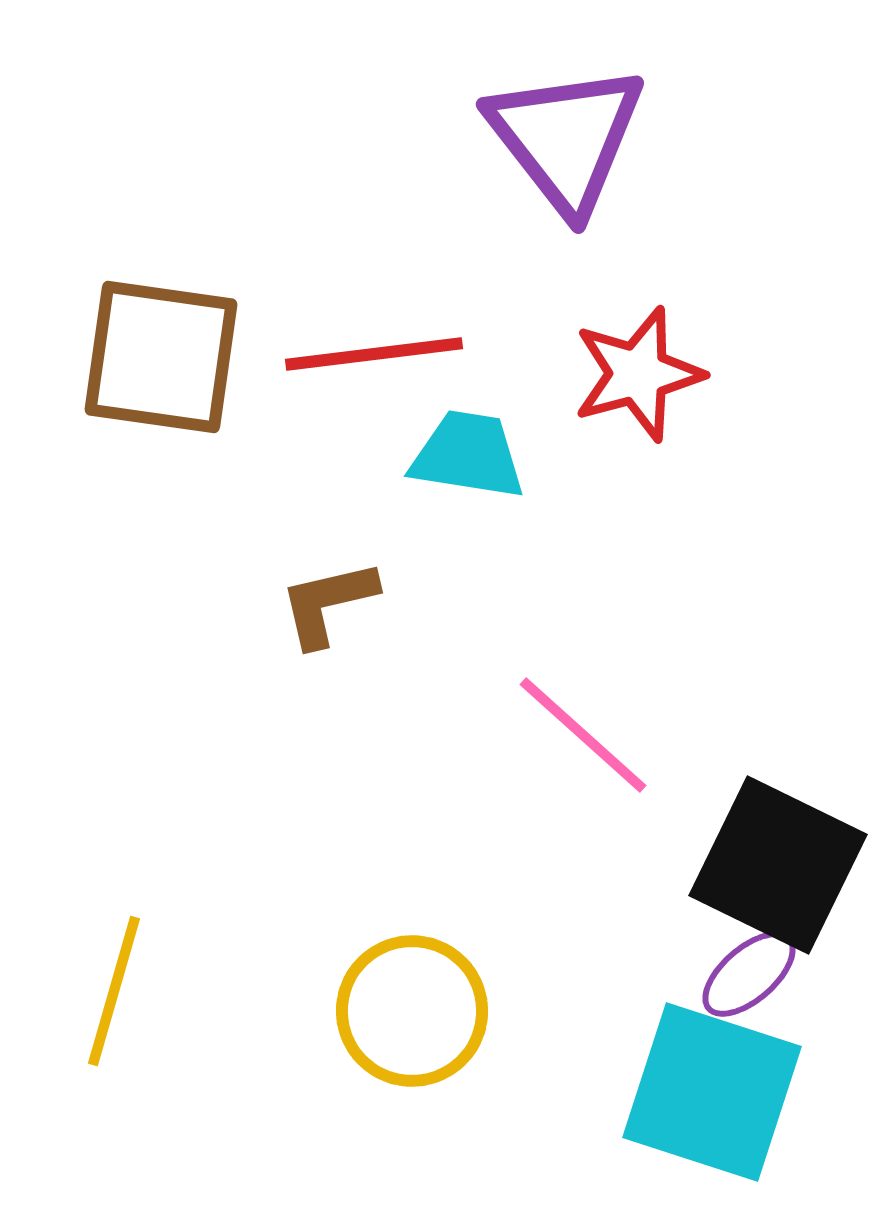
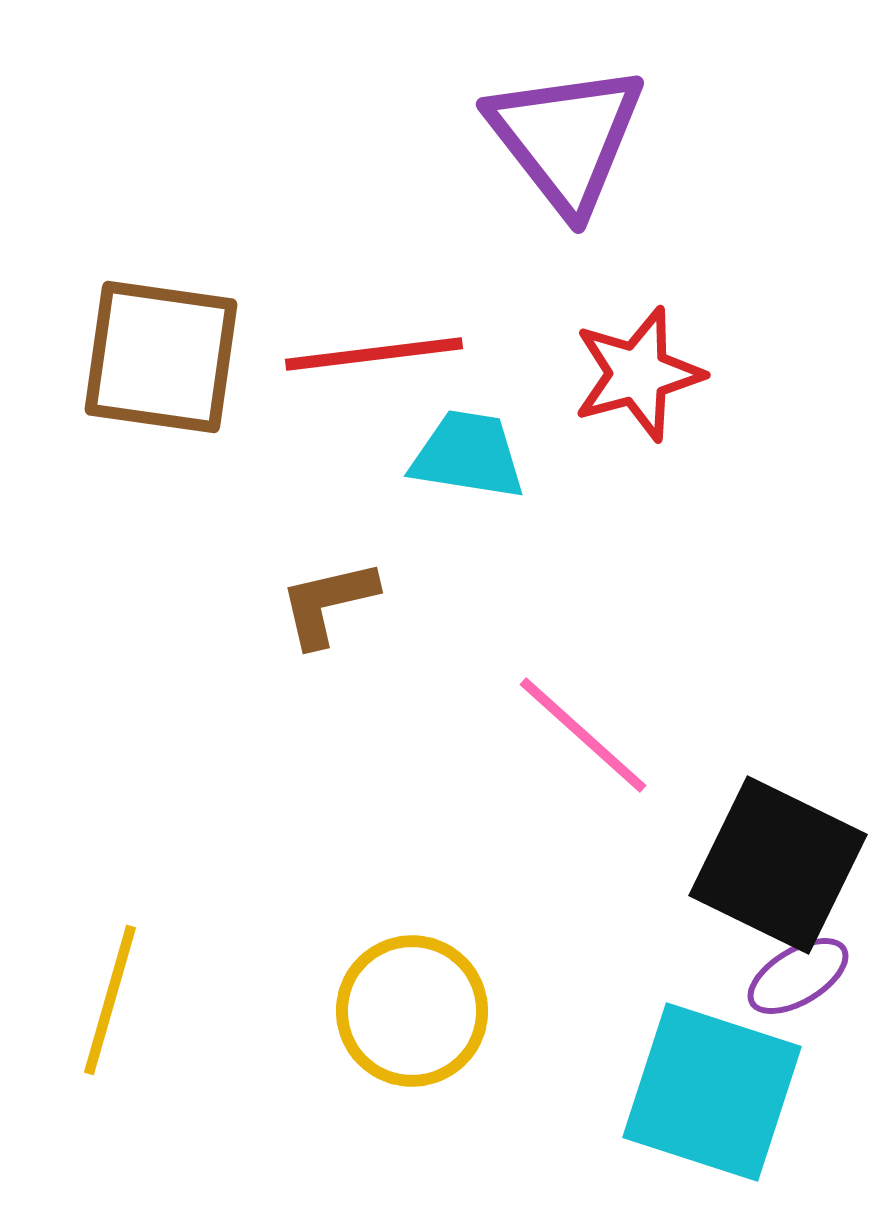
purple ellipse: moved 49 px right, 2 px down; rotated 10 degrees clockwise
yellow line: moved 4 px left, 9 px down
